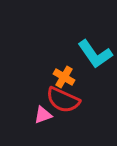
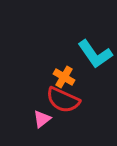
pink triangle: moved 1 px left, 4 px down; rotated 18 degrees counterclockwise
